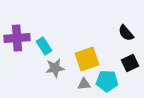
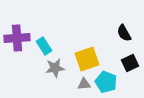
black semicircle: moved 2 px left; rotated 12 degrees clockwise
cyan pentagon: moved 1 px left, 1 px down; rotated 20 degrees clockwise
